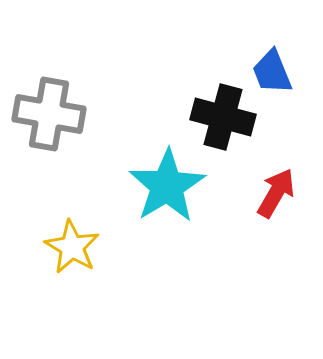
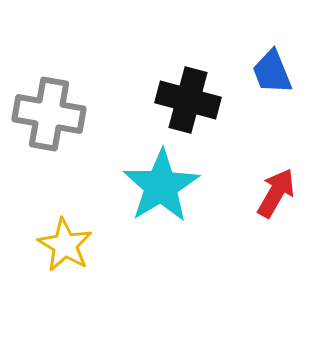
black cross: moved 35 px left, 17 px up
cyan star: moved 6 px left
yellow star: moved 7 px left, 2 px up
